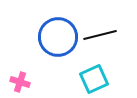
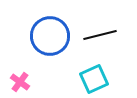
blue circle: moved 8 px left, 1 px up
pink cross: rotated 18 degrees clockwise
